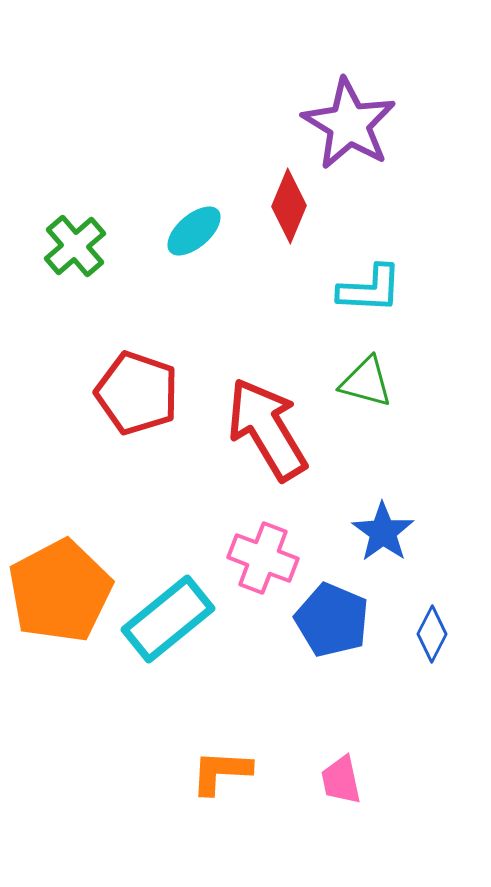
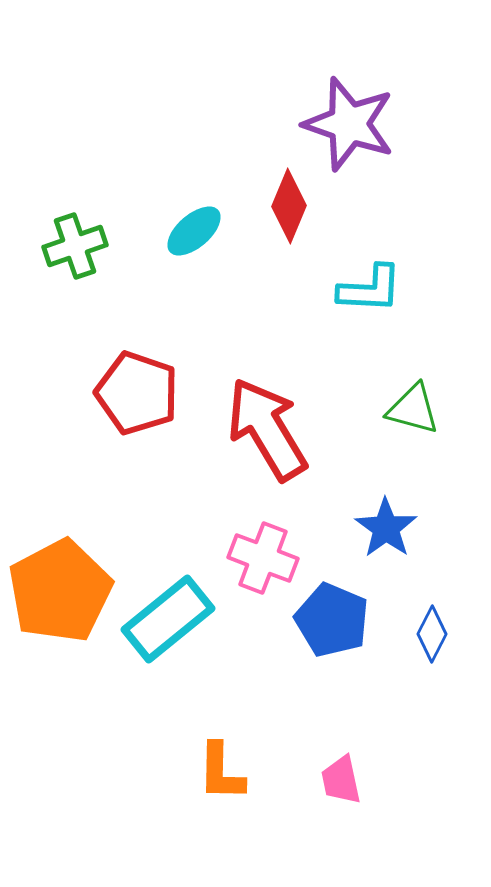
purple star: rotated 12 degrees counterclockwise
green cross: rotated 22 degrees clockwise
green triangle: moved 47 px right, 27 px down
blue star: moved 3 px right, 4 px up
orange L-shape: rotated 92 degrees counterclockwise
